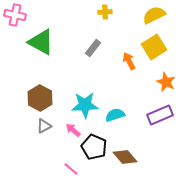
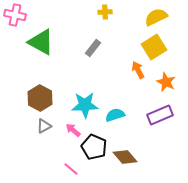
yellow semicircle: moved 2 px right, 2 px down
orange arrow: moved 9 px right, 9 px down
